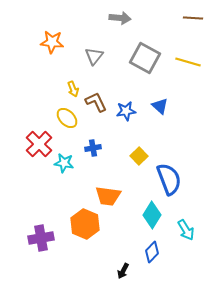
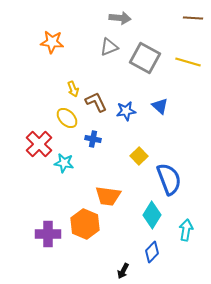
gray triangle: moved 15 px right, 9 px up; rotated 30 degrees clockwise
blue cross: moved 9 px up; rotated 21 degrees clockwise
cyan arrow: rotated 140 degrees counterclockwise
purple cross: moved 7 px right, 4 px up; rotated 10 degrees clockwise
